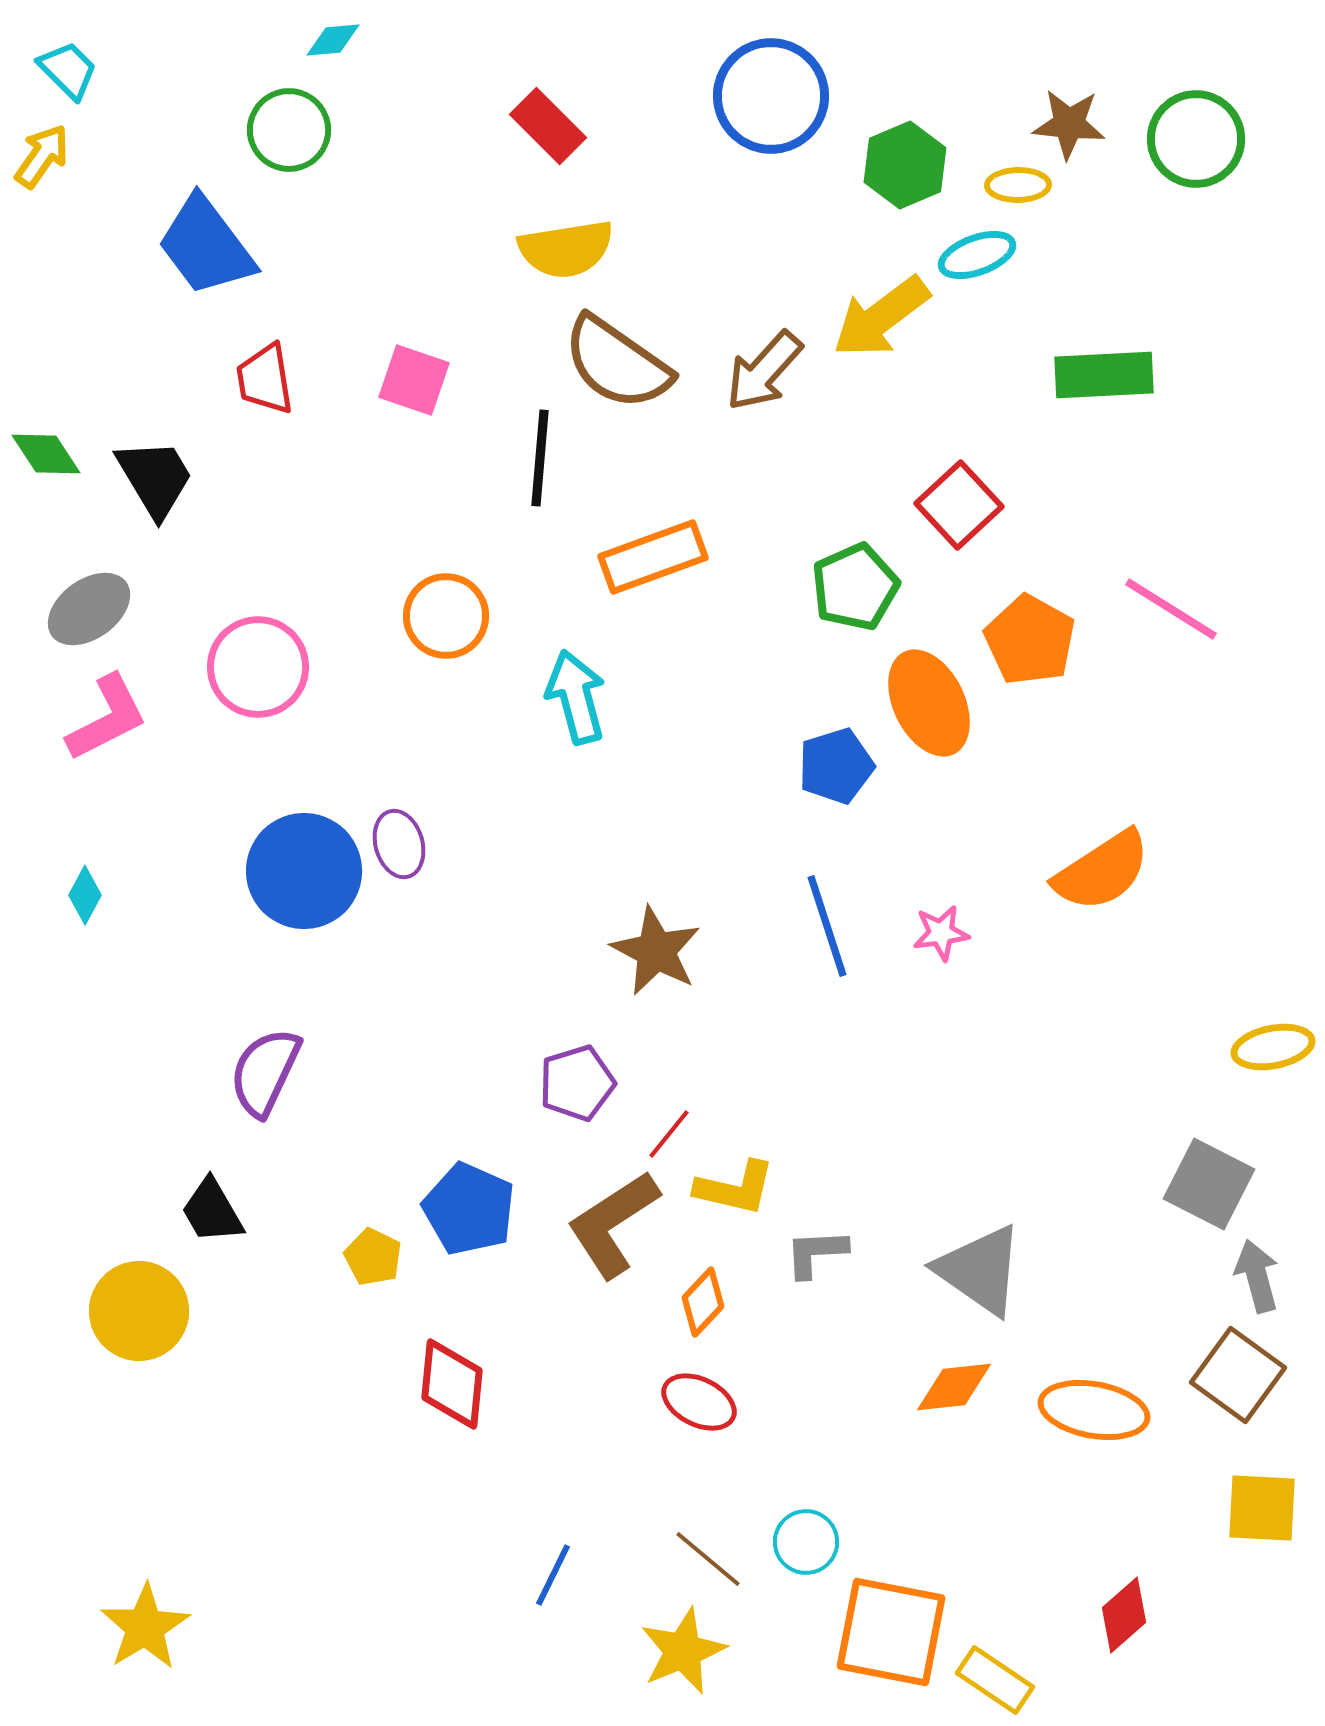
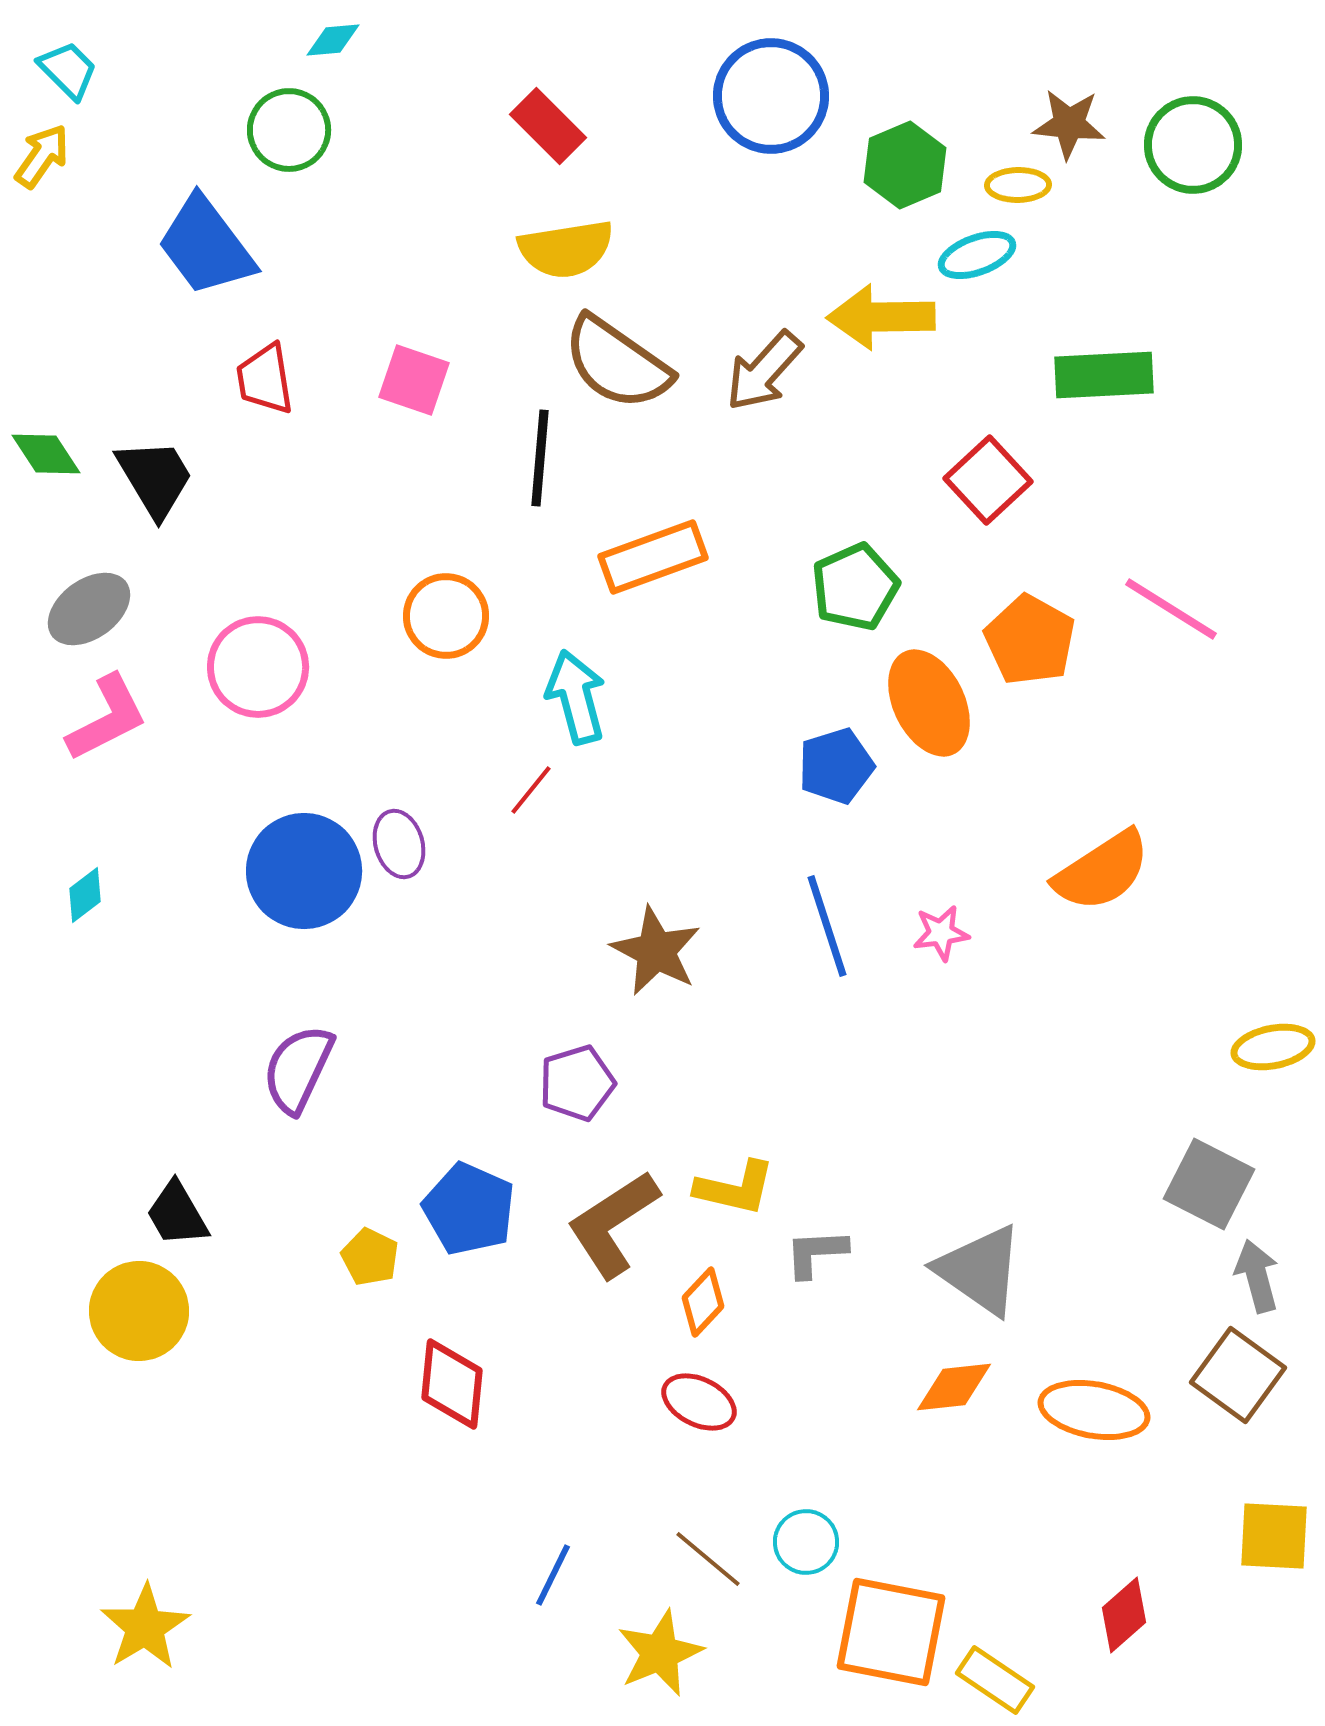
green circle at (1196, 139): moved 3 px left, 6 px down
yellow arrow at (881, 317): rotated 36 degrees clockwise
red square at (959, 505): moved 29 px right, 25 px up
cyan diamond at (85, 895): rotated 24 degrees clockwise
purple semicircle at (265, 1072): moved 33 px right, 3 px up
red line at (669, 1134): moved 138 px left, 344 px up
black trapezoid at (212, 1211): moved 35 px left, 3 px down
yellow pentagon at (373, 1257): moved 3 px left
yellow square at (1262, 1508): moved 12 px right, 28 px down
yellow star at (683, 1651): moved 23 px left, 2 px down
